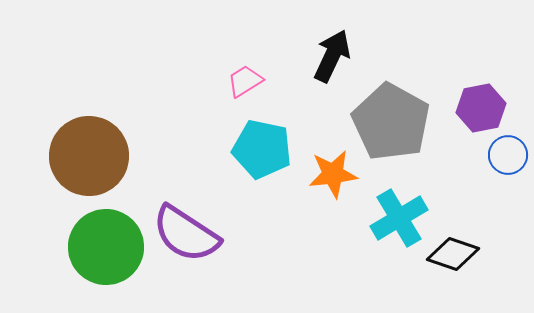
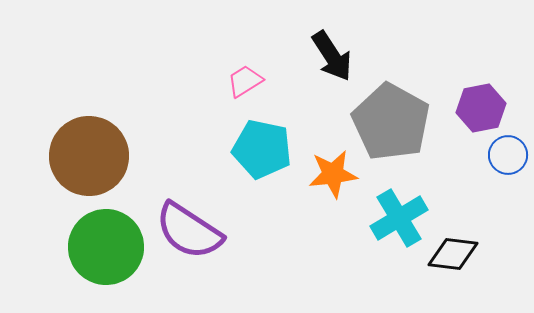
black arrow: rotated 122 degrees clockwise
purple semicircle: moved 3 px right, 3 px up
black diamond: rotated 12 degrees counterclockwise
